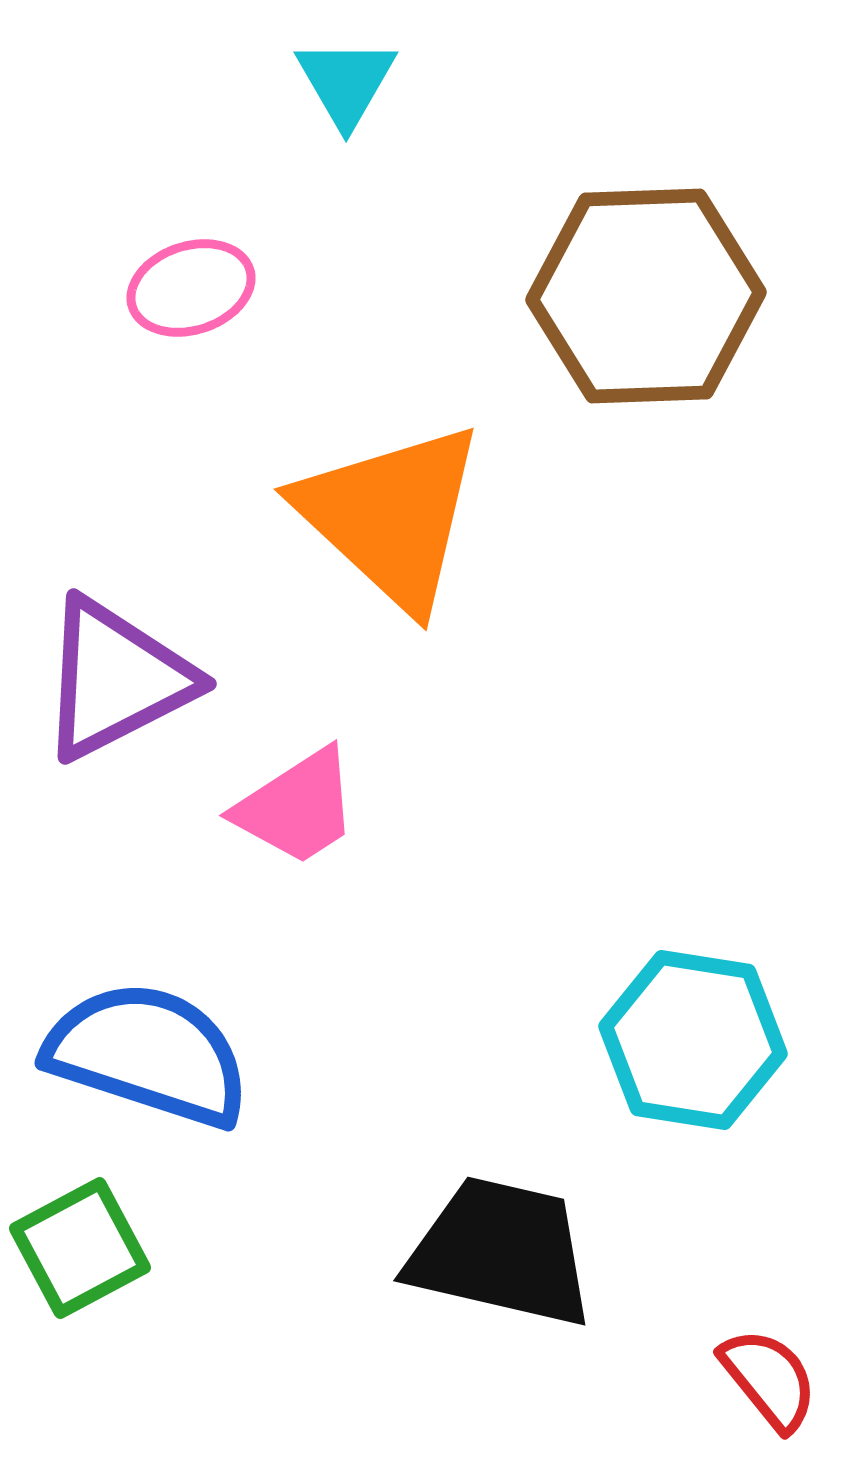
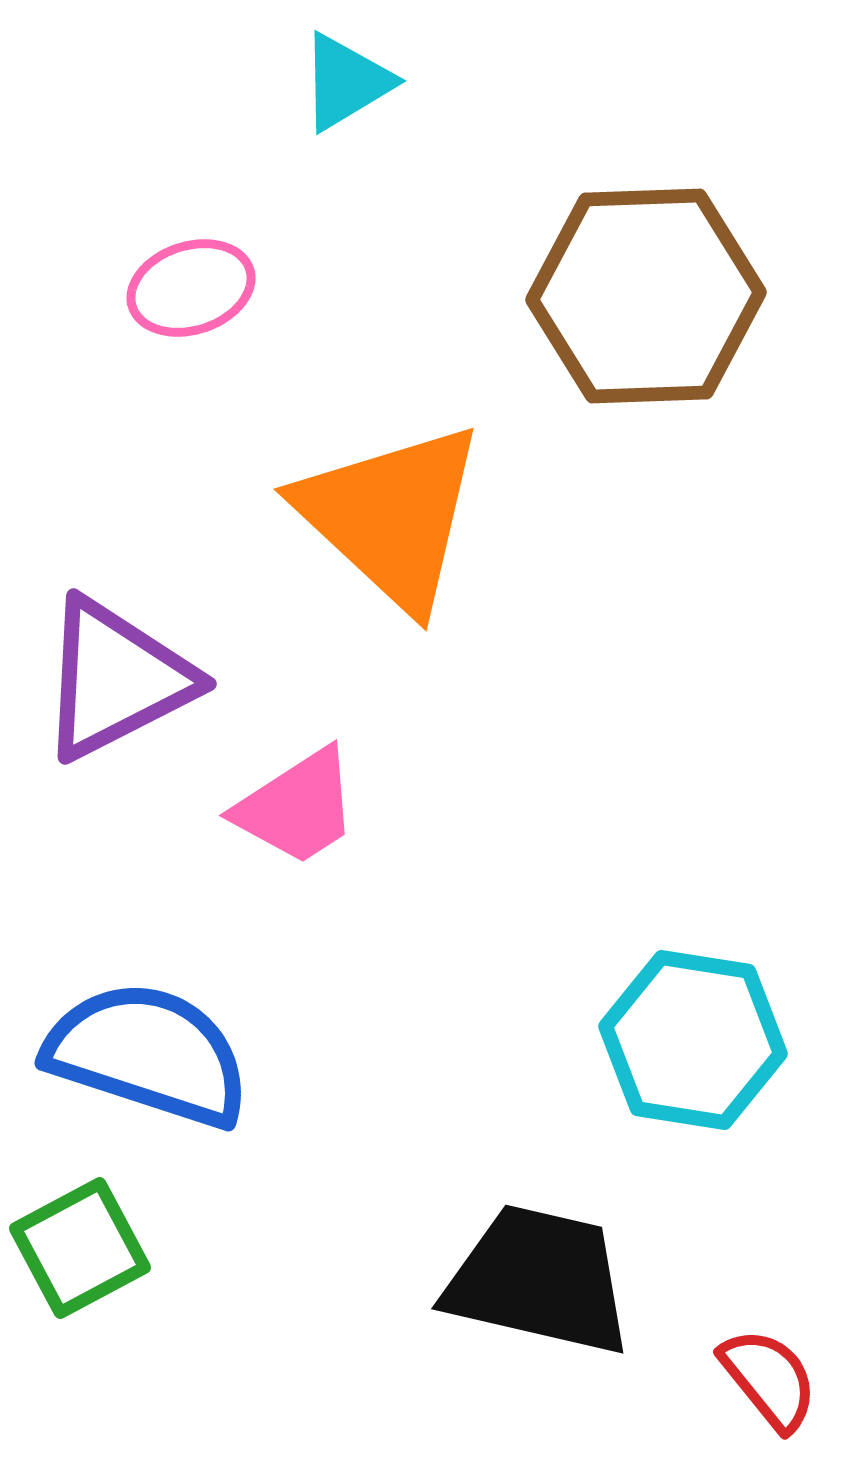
cyan triangle: rotated 29 degrees clockwise
black trapezoid: moved 38 px right, 28 px down
